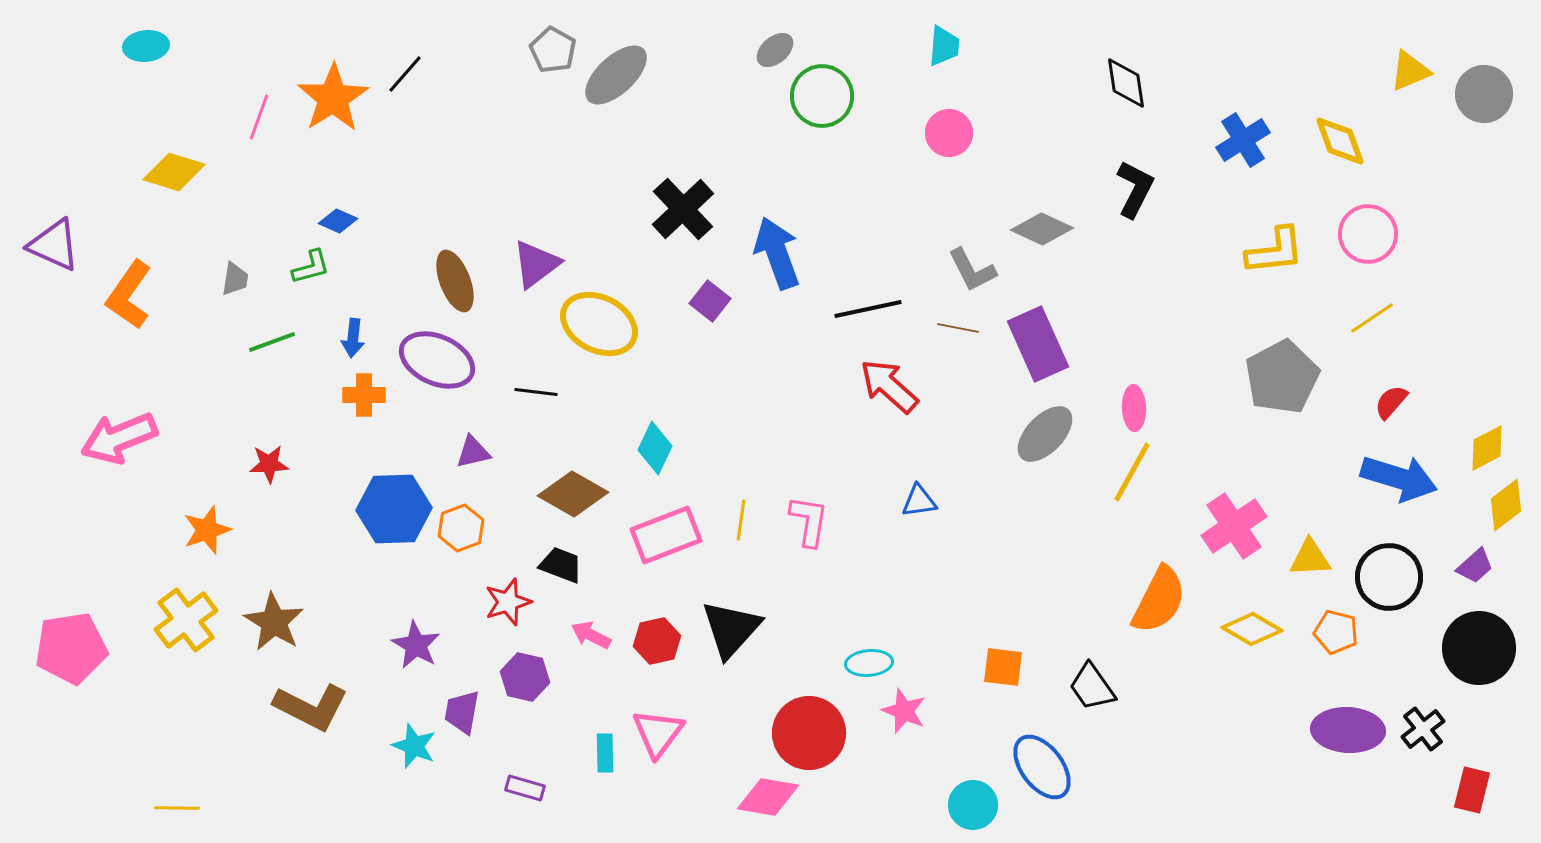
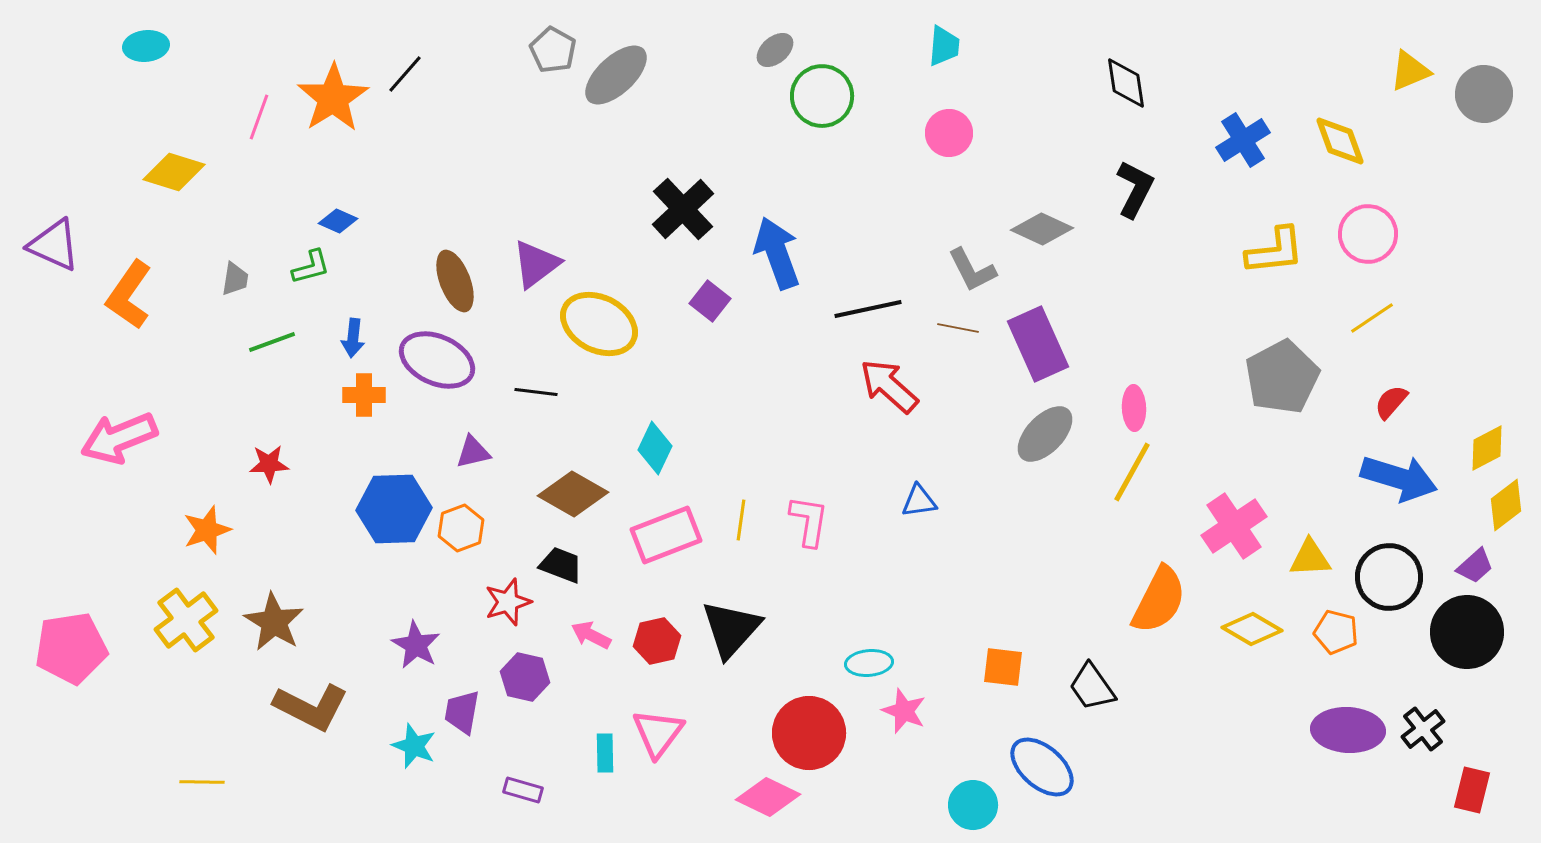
black circle at (1479, 648): moved 12 px left, 16 px up
blue ellipse at (1042, 767): rotated 12 degrees counterclockwise
purple rectangle at (525, 788): moved 2 px left, 2 px down
pink diamond at (768, 797): rotated 16 degrees clockwise
yellow line at (177, 808): moved 25 px right, 26 px up
